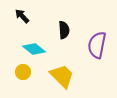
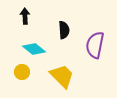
black arrow: moved 3 px right; rotated 42 degrees clockwise
purple semicircle: moved 2 px left
yellow circle: moved 1 px left
